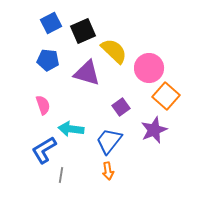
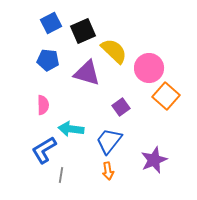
pink semicircle: rotated 18 degrees clockwise
purple star: moved 30 px down
